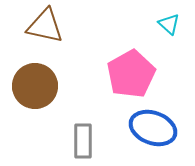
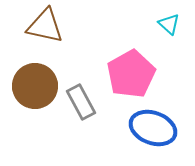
gray rectangle: moved 2 px left, 39 px up; rotated 28 degrees counterclockwise
